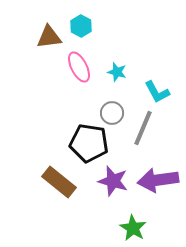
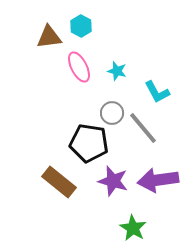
cyan star: moved 1 px up
gray line: rotated 63 degrees counterclockwise
